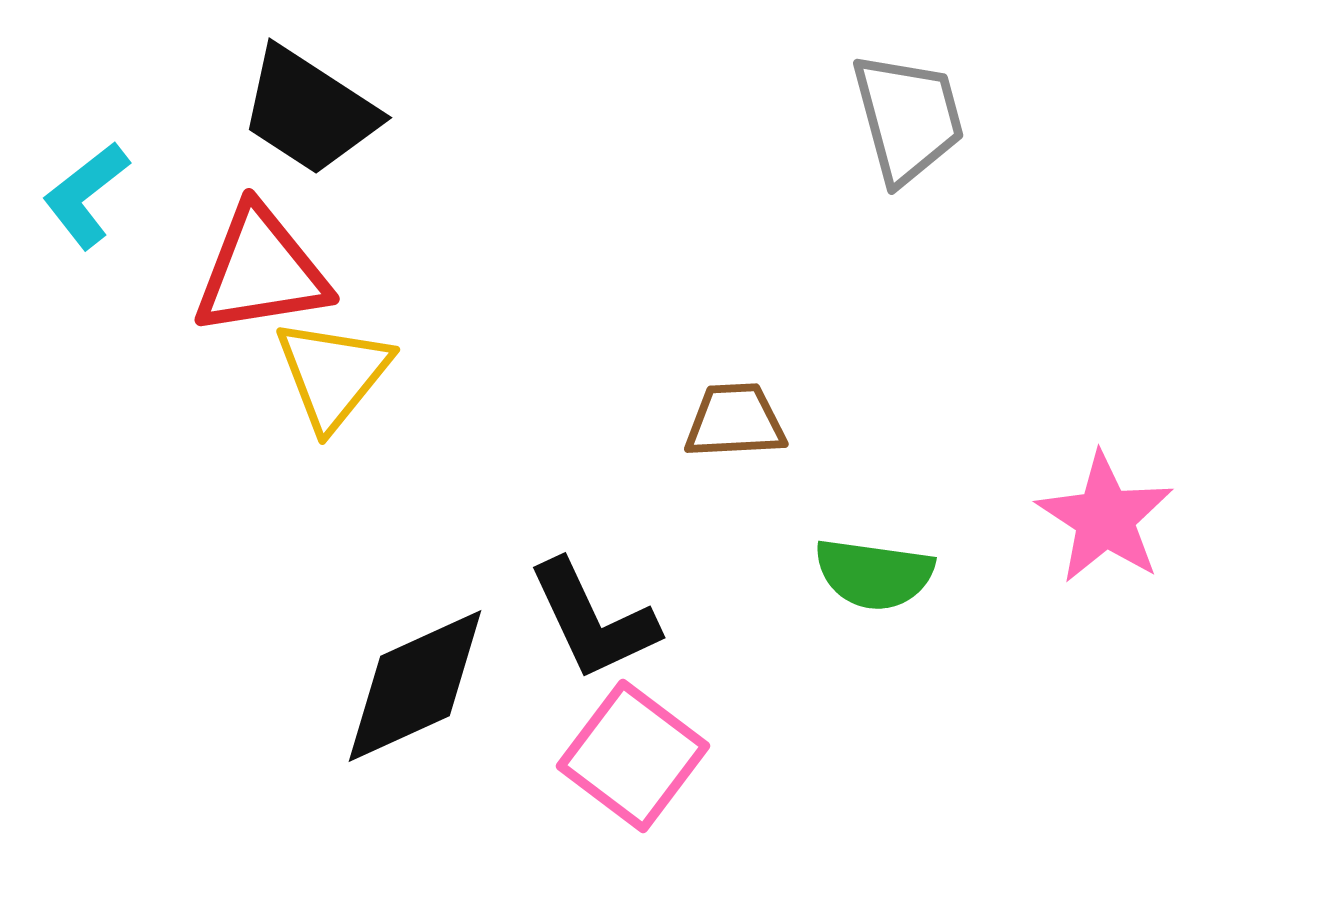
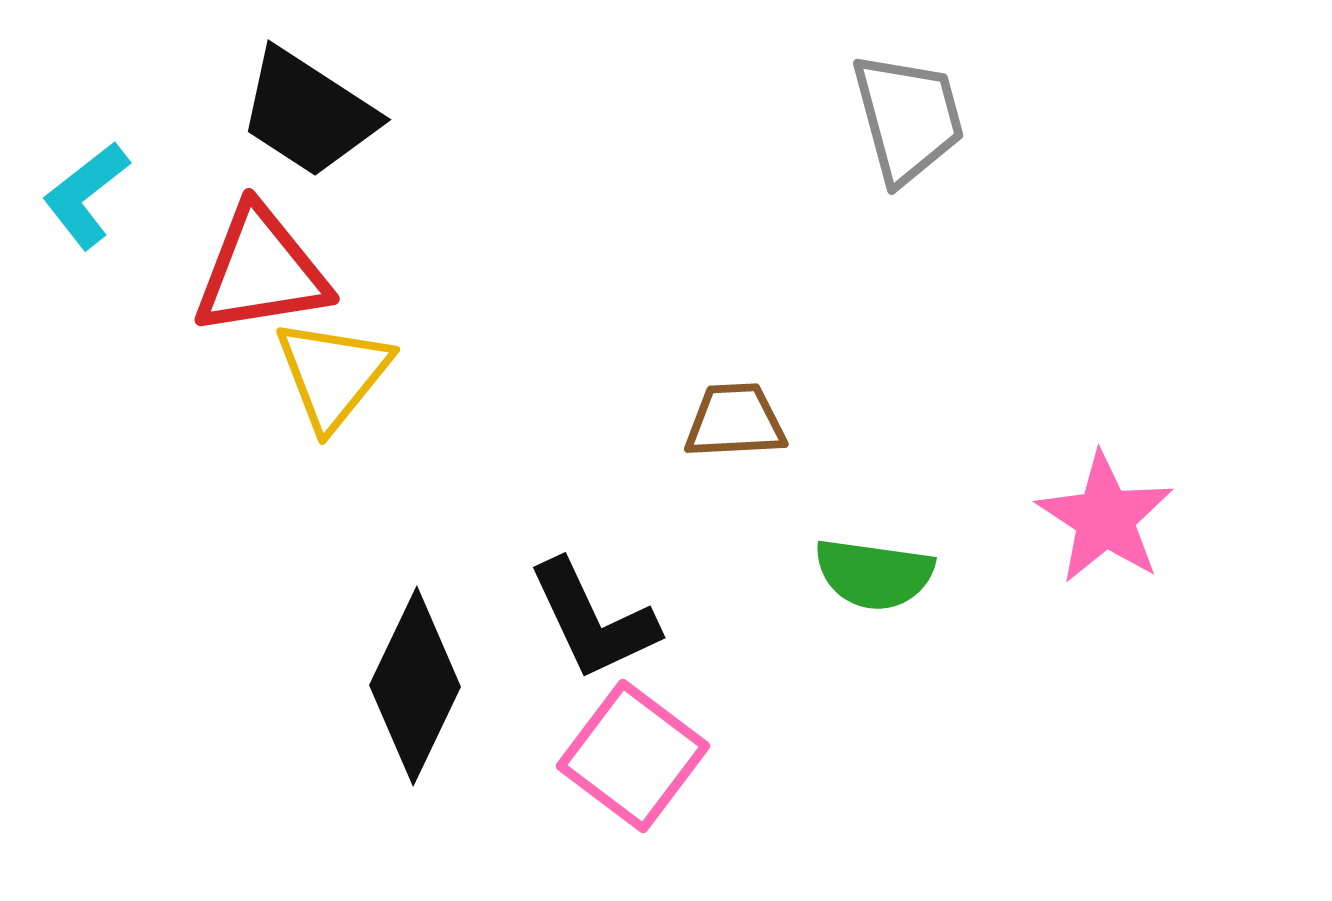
black trapezoid: moved 1 px left, 2 px down
black diamond: rotated 40 degrees counterclockwise
